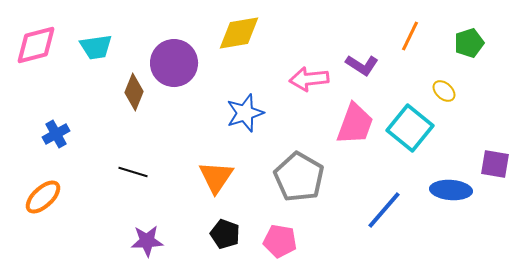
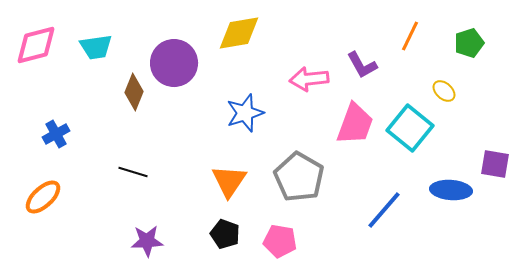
purple L-shape: rotated 28 degrees clockwise
orange triangle: moved 13 px right, 4 px down
